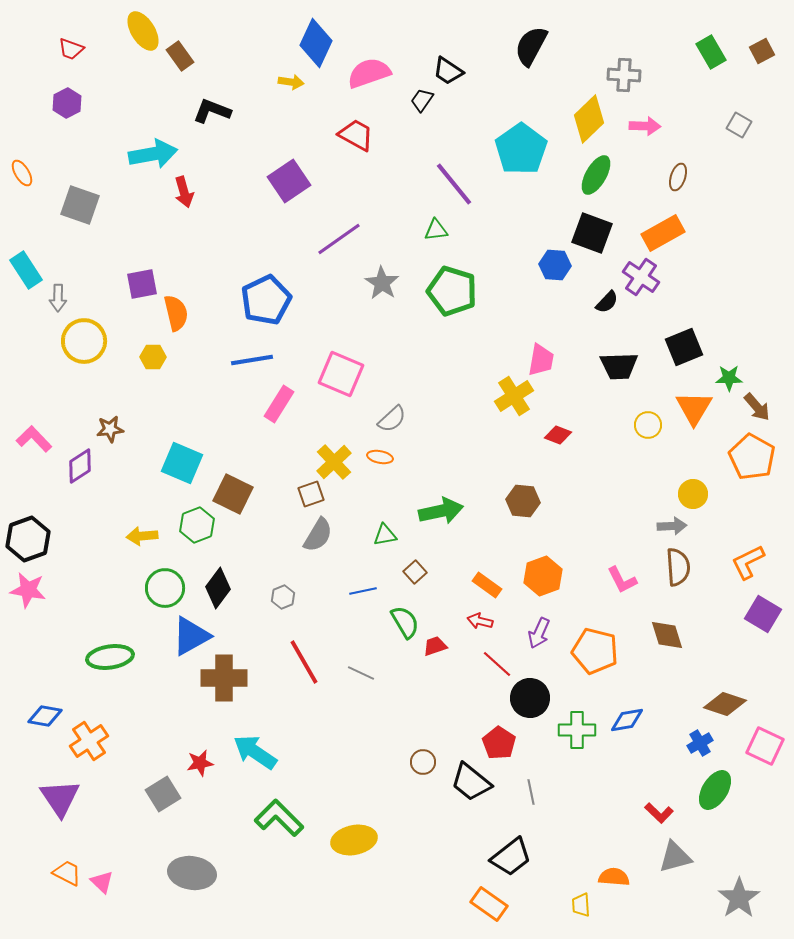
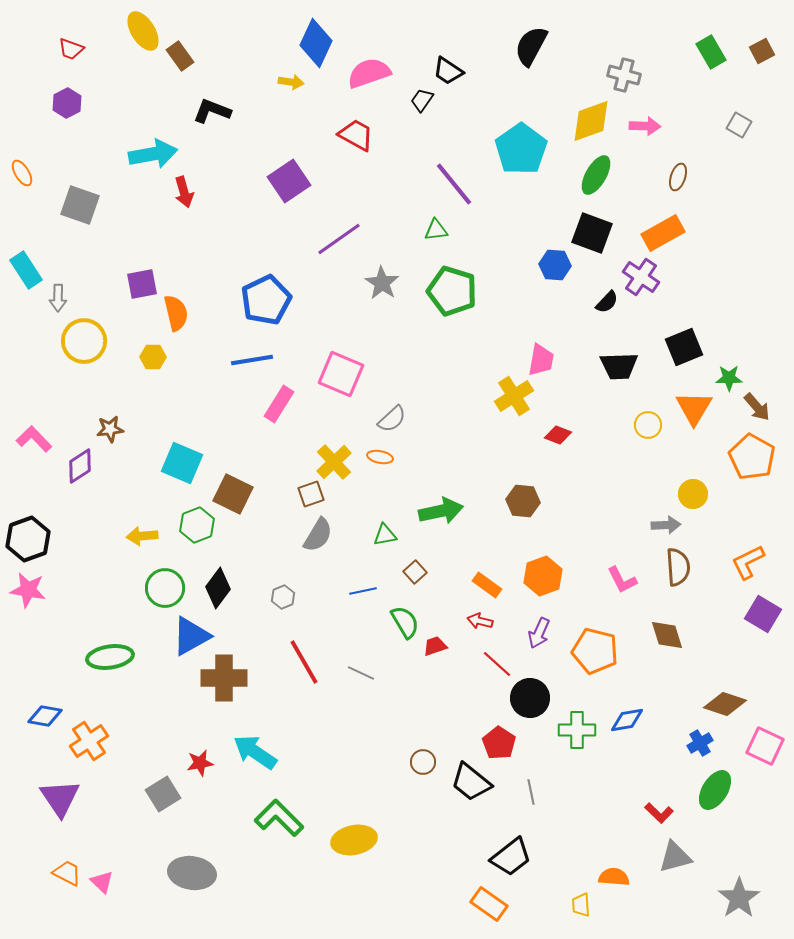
gray cross at (624, 75): rotated 12 degrees clockwise
yellow diamond at (589, 119): moved 2 px right, 2 px down; rotated 24 degrees clockwise
gray arrow at (672, 526): moved 6 px left, 1 px up
